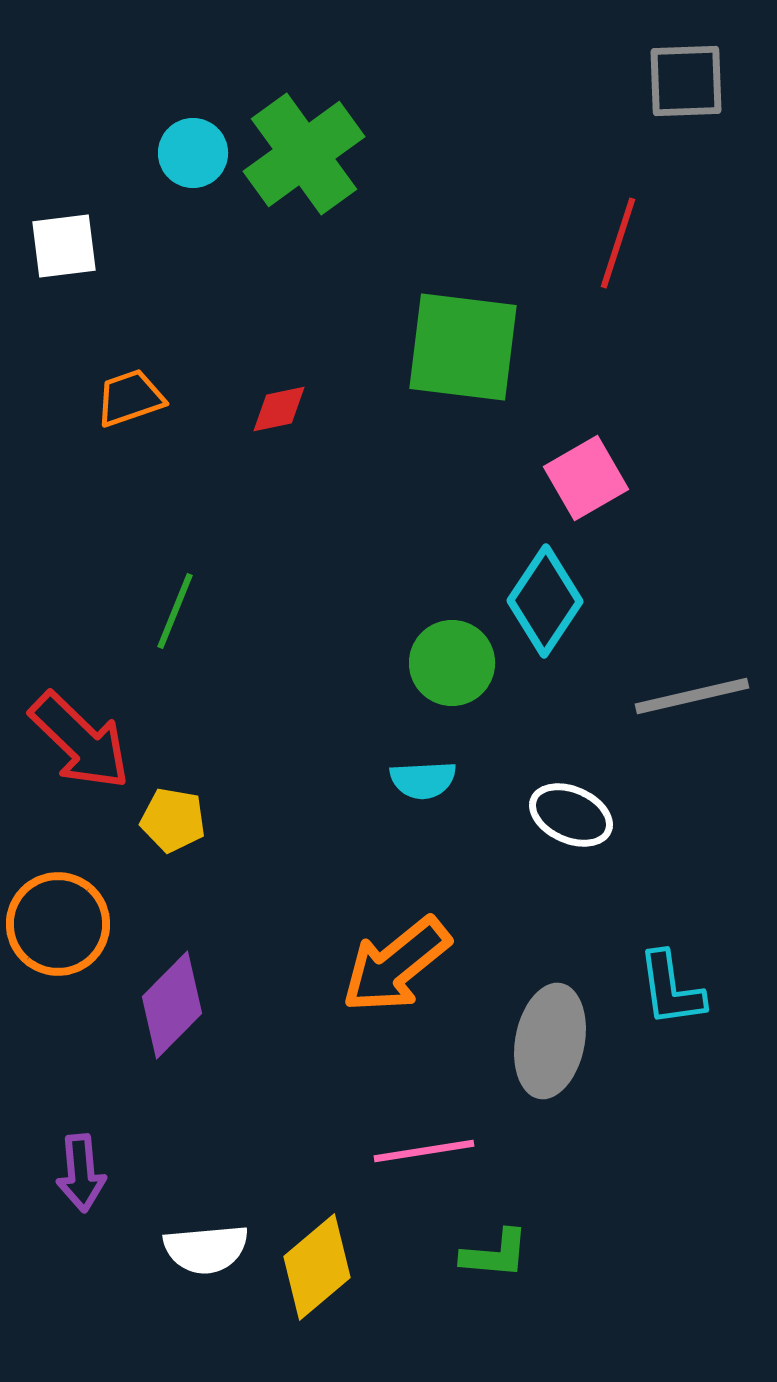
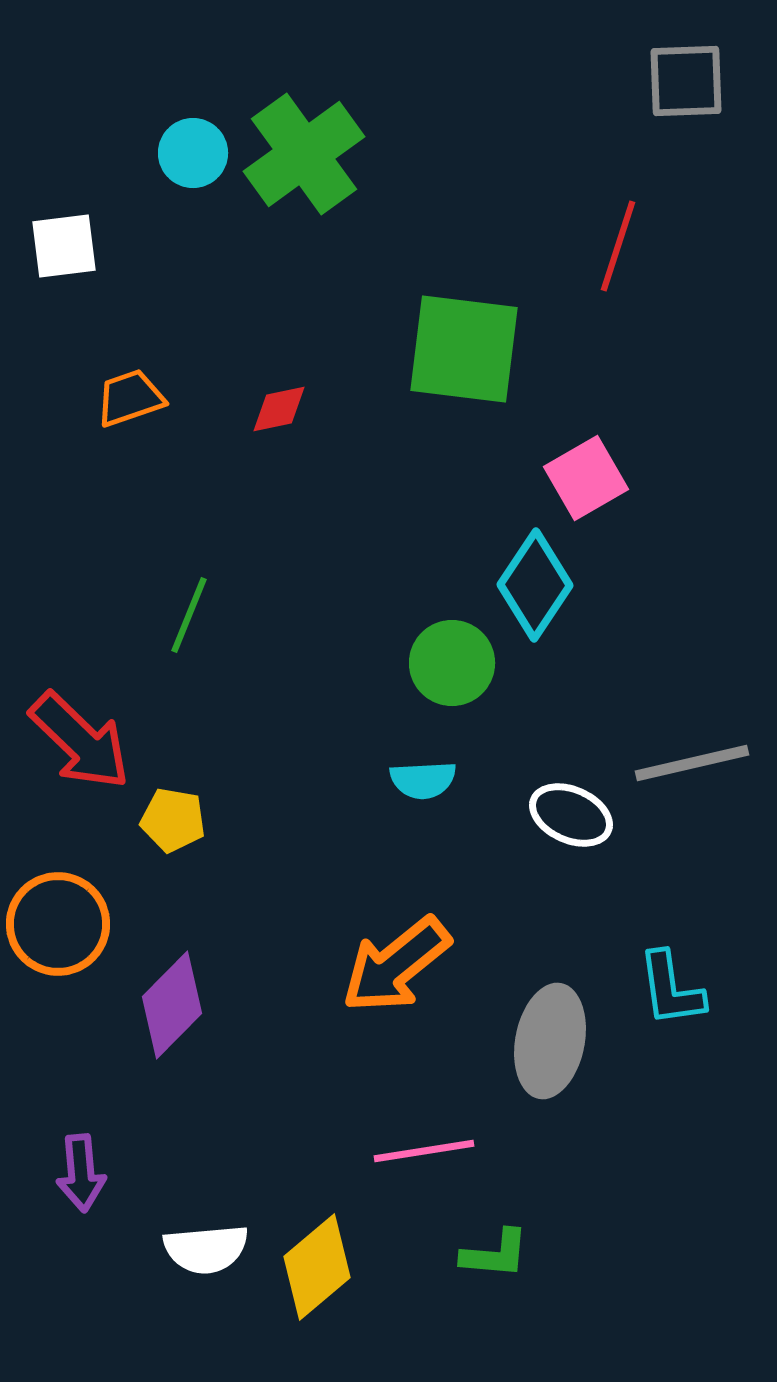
red line: moved 3 px down
green square: moved 1 px right, 2 px down
cyan diamond: moved 10 px left, 16 px up
green line: moved 14 px right, 4 px down
gray line: moved 67 px down
